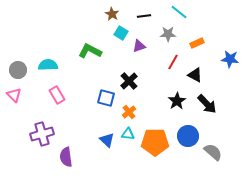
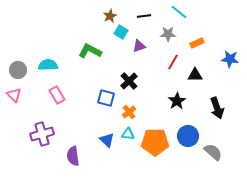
brown star: moved 2 px left, 2 px down; rotated 16 degrees clockwise
cyan square: moved 1 px up
black triangle: rotated 28 degrees counterclockwise
black arrow: moved 10 px right, 4 px down; rotated 25 degrees clockwise
purple semicircle: moved 7 px right, 1 px up
